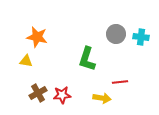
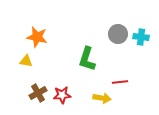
gray circle: moved 2 px right
